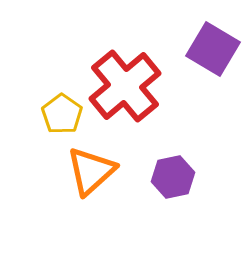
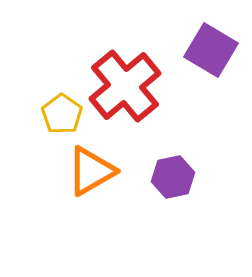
purple square: moved 2 px left, 1 px down
orange triangle: rotated 12 degrees clockwise
